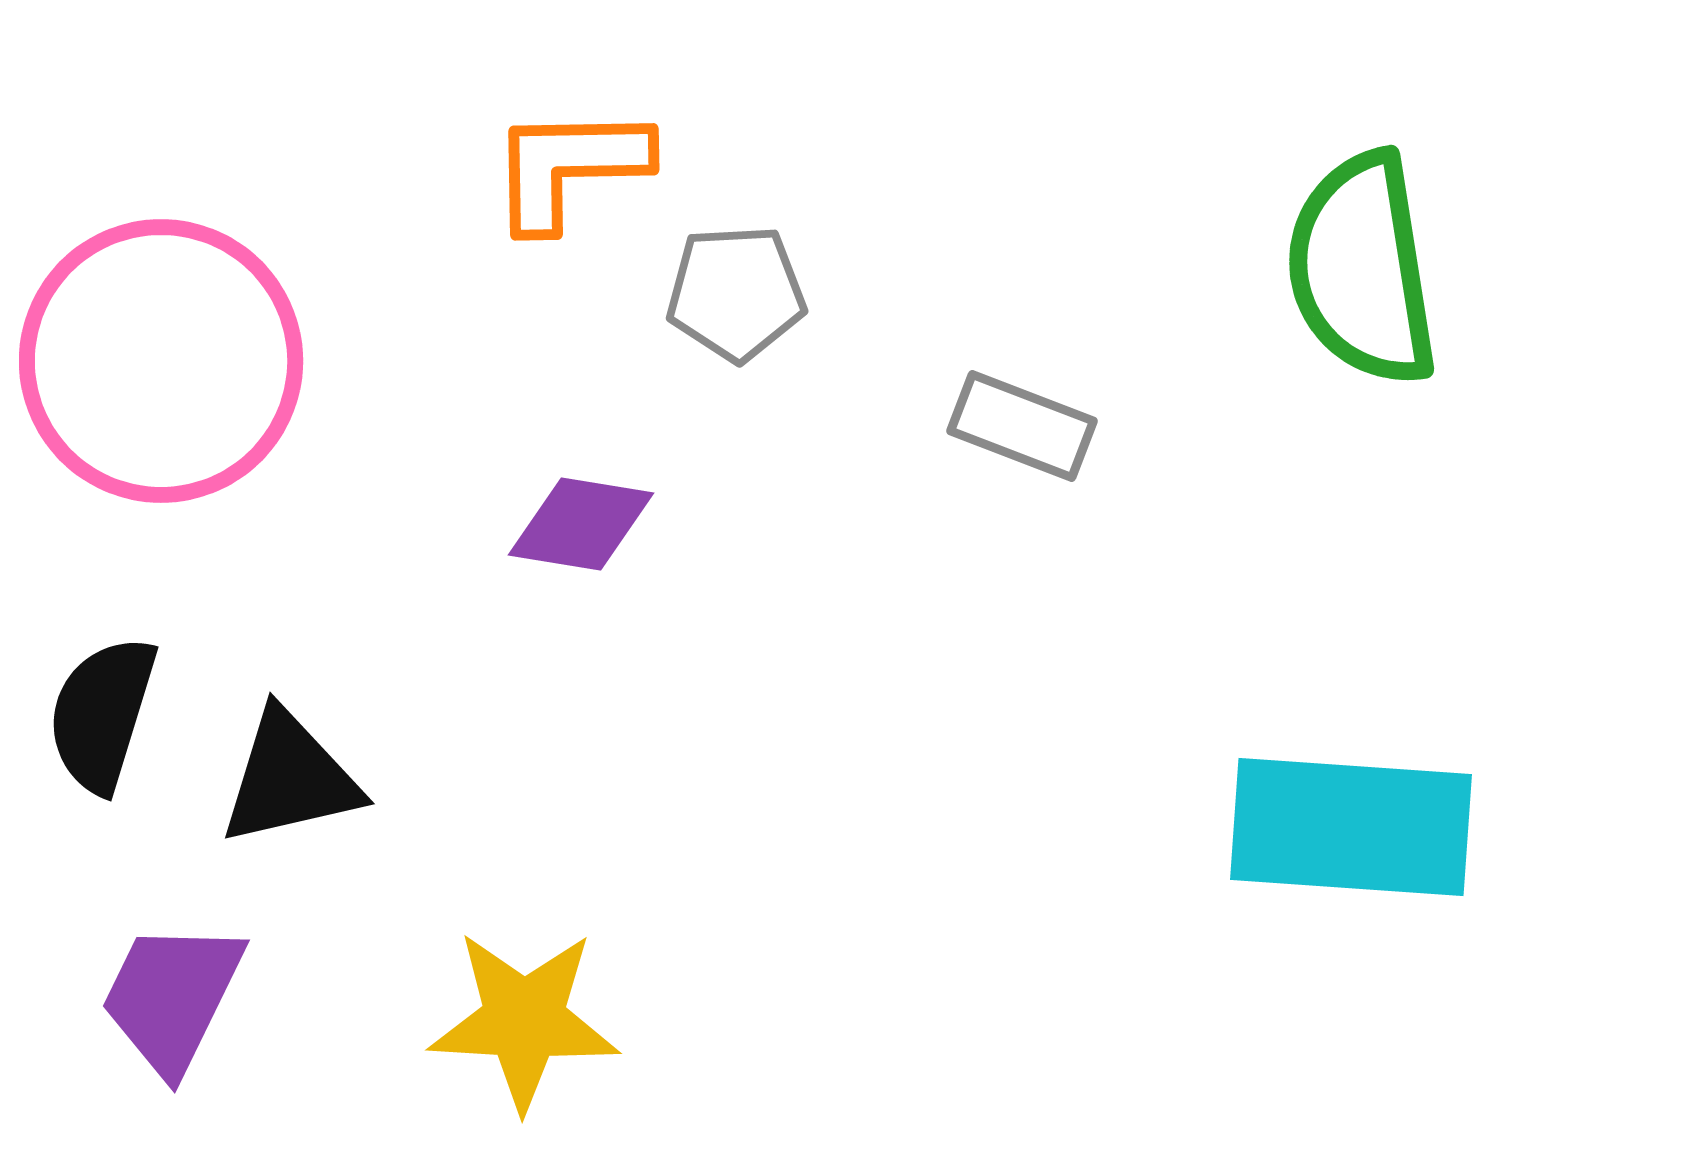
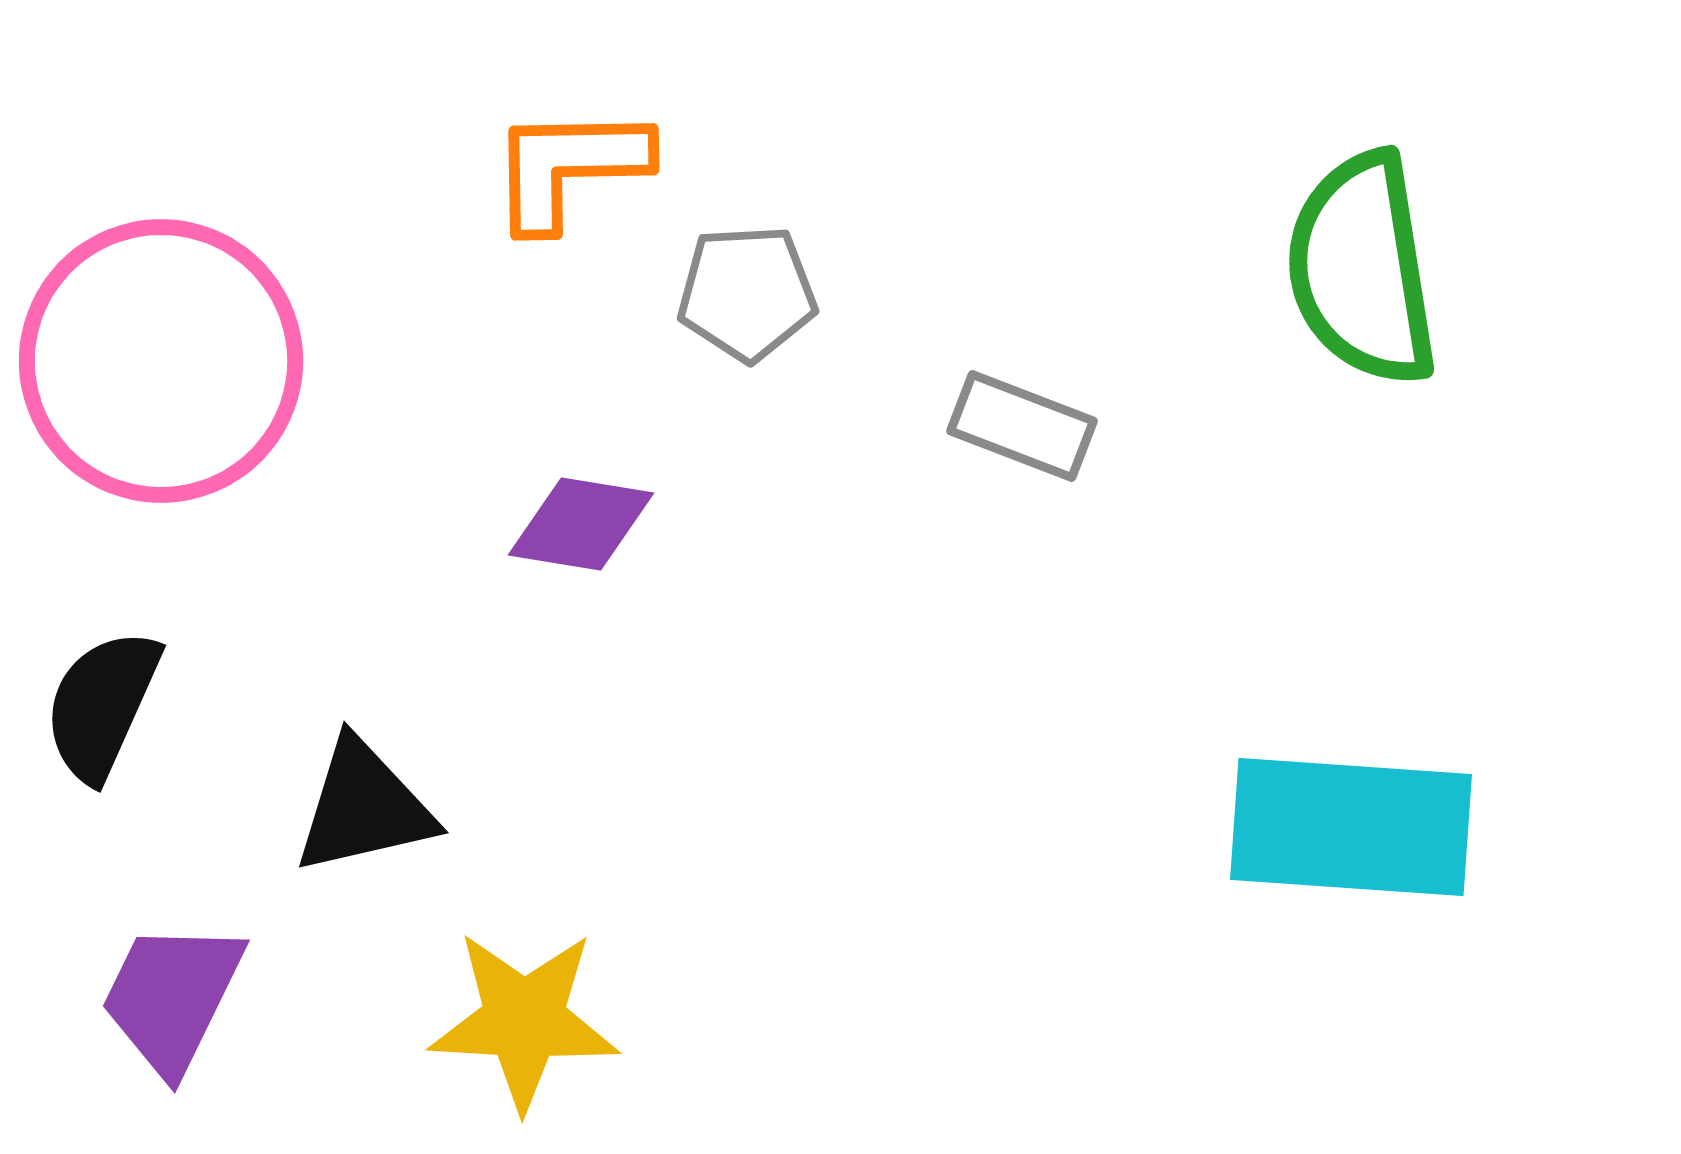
gray pentagon: moved 11 px right
black semicircle: moved 9 px up; rotated 7 degrees clockwise
black triangle: moved 74 px right, 29 px down
